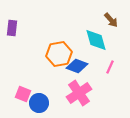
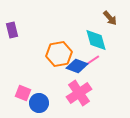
brown arrow: moved 1 px left, 2 px up
purple rectangle: moved 2 px down; rotated 21 degrees counterclockwise
pink line: moved 17 px left, 7 px up; rotated 32 degrees clockwise
pink square: moved 1 px up
